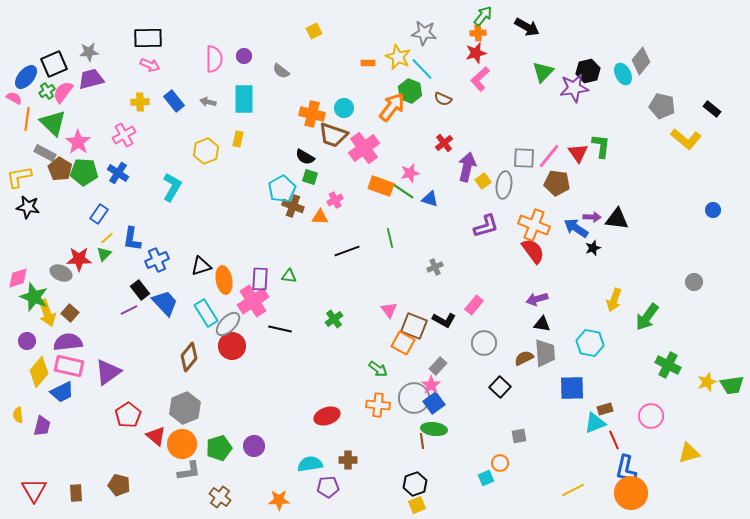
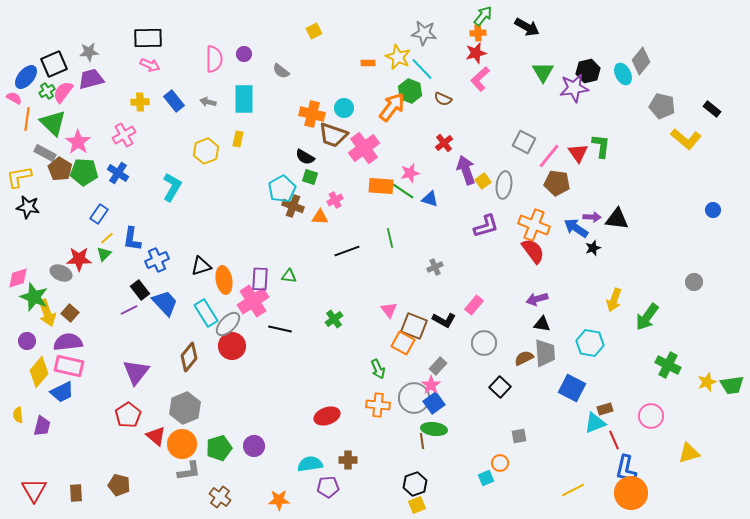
purple circle at (244, 56): moved 2 px up
green triangle at (543, 72): rotated 15 degrees counterclockwise
gray square at (524, 158): moved 16 px up; rotated 25 degrees clockwise
purple arrow at (467, 167): moved 1 px left, 3 px down; rotated 32 degrees counterclockwise
orange rectangle at (381, 186): rotated 15 degrees counterclockwise
green arrow at (378, 369): rotated 30 degrees clockwise
purple triangle at (108, 372): moved 28 px right; rotated 16 degrees counterclockwise
blue square at (572, 388): rotated 28 degrees clockwise
